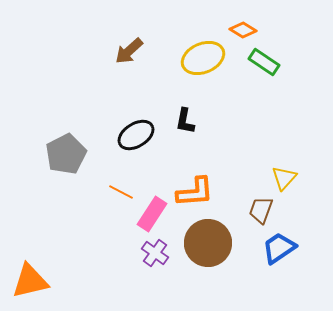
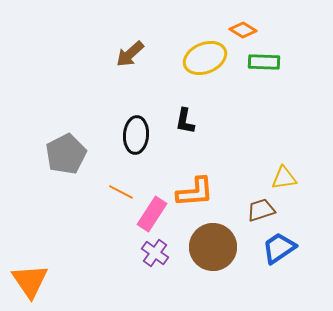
brown arrow: moved 1 px right, 3 px down
yellow ellipse: moved 2 px right
green rectangle: rotated 32 degrees counterclockwise
black ellipse: rotated 54 degrees counterclockwise
yellow triangle: rotated 40 degrees clockwise
brown trapezoid: rotated 52 degrees clockwise
brown circle: moved 5 px right, 4 px down
orange triangle: rotated 51 degrees counterclockwise
